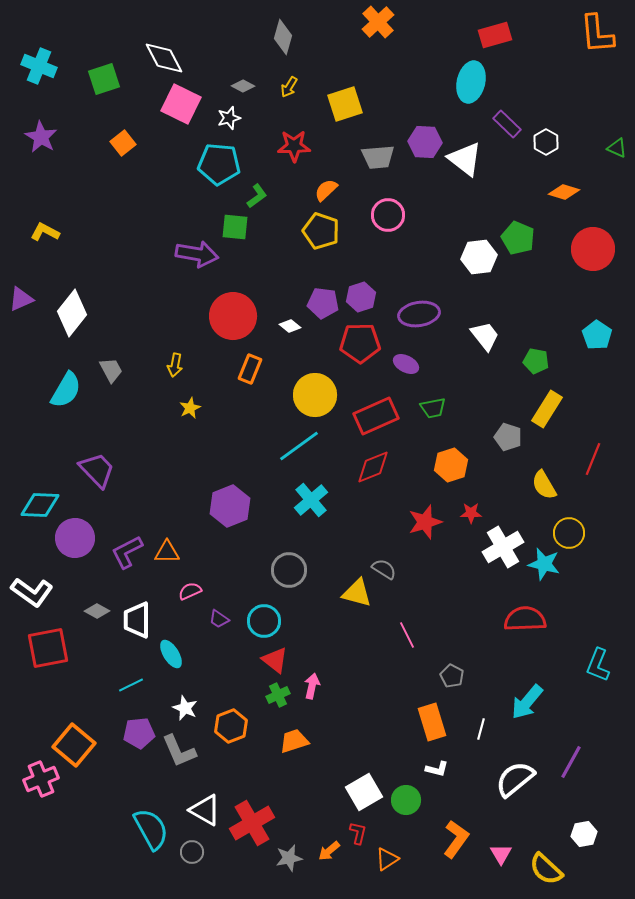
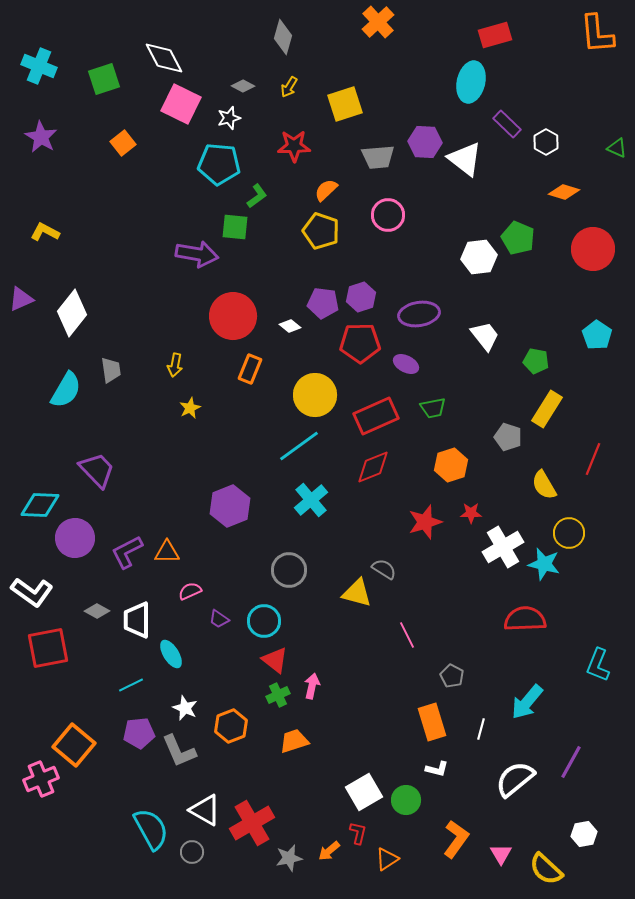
gray trapezoid at (111, 370): rotated 20 degrees clockwise
